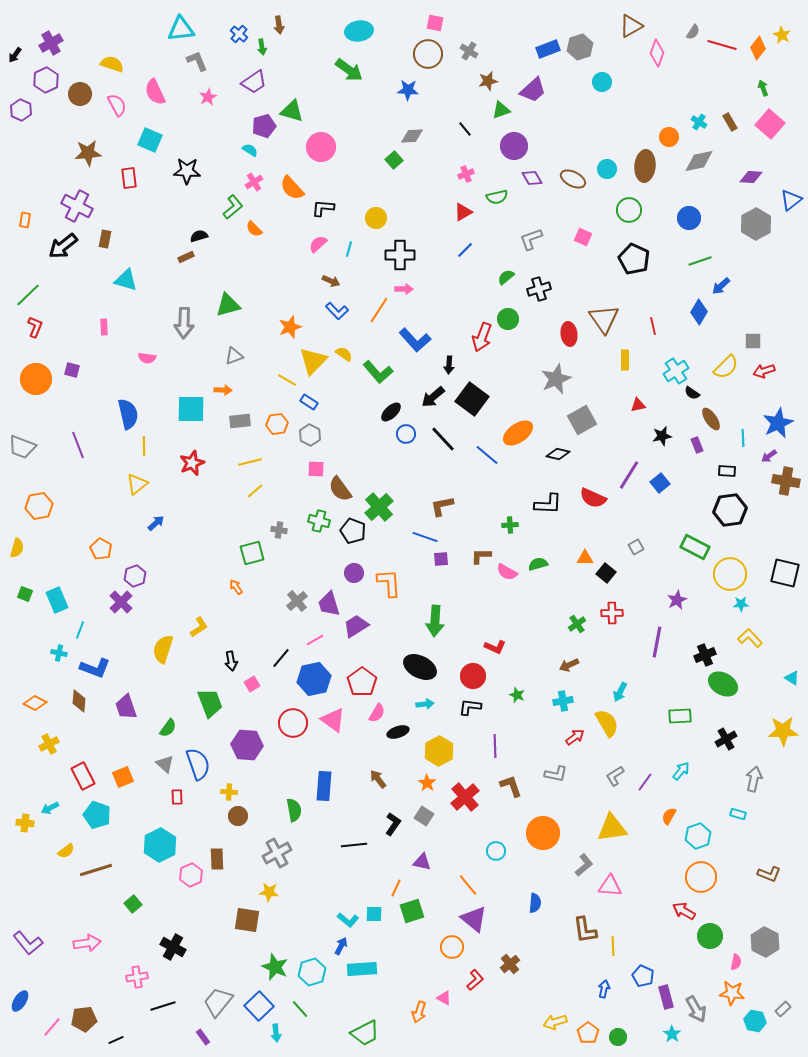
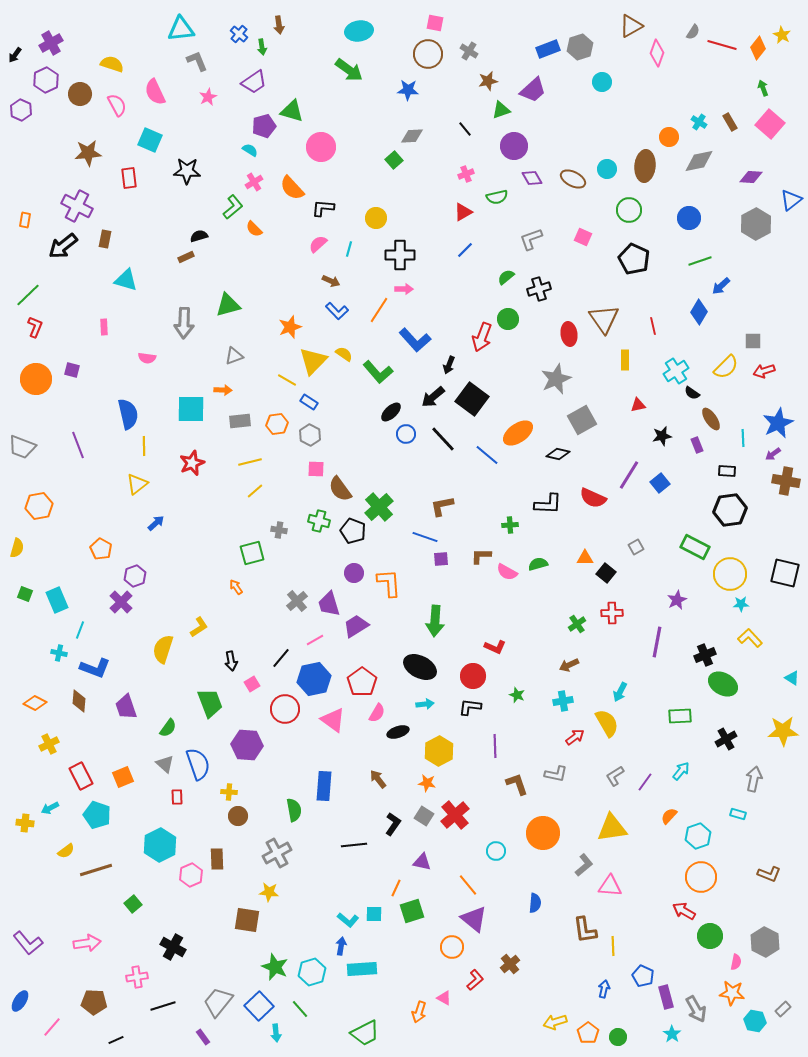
black arrow at (449, 365): rotated 18 degrees clockwise
purple arrow at (769, 456): moved 4 px right, 2 px up
red circle at (293, 723): moved 8 px left, 14 px up
red rectangle at (83, 776): moved 2 px left
orange star at (427, 783): rotated 24 degrees counterclockwise
brown L-shape at (511, 786): moved 6 px right, 2 px up
red cross at (465, 797): moved 10 px left, 18 px down
orange semicircle at (669, 816): rotated 12 degrees clockwise
blue arrow at (341, 946): rotated 18 degrees counterclockwise
brown pentagon at (84, 1019): moved 10 px right, 17 px up; rotated 10 degrees clockwise
